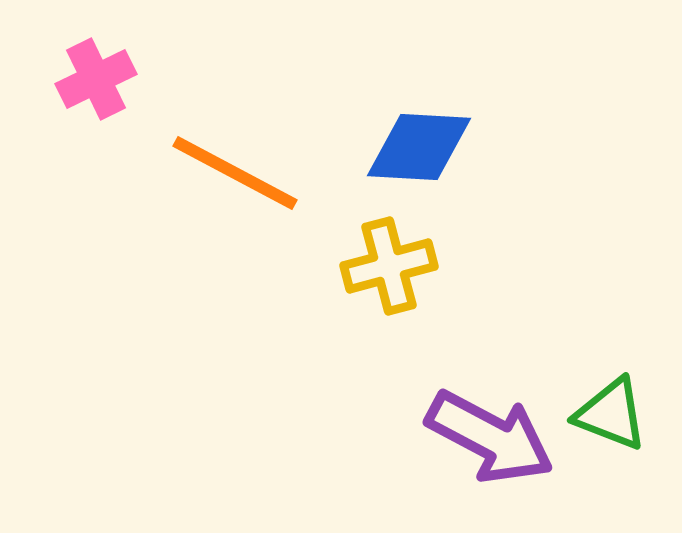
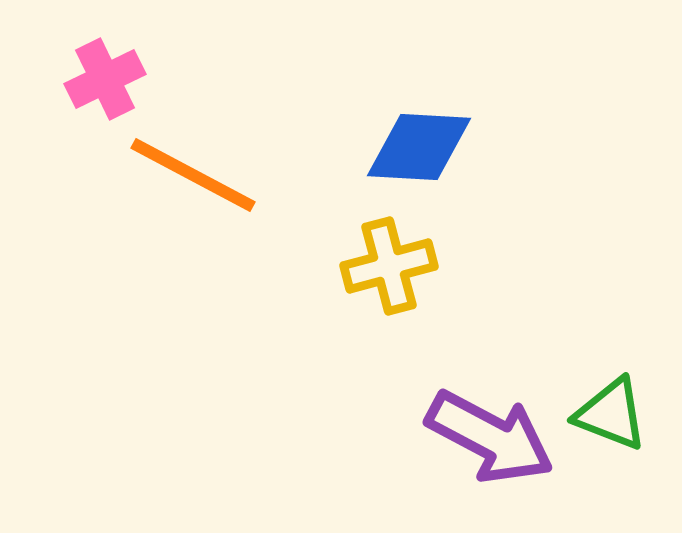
pink cross: moved 9 px right
orange line: moved 42 px left, 2 px down
